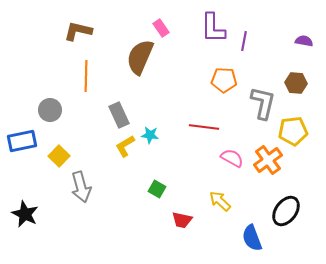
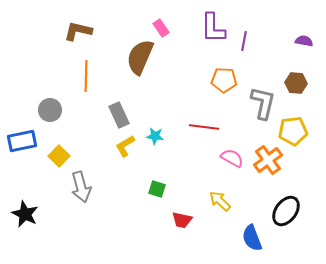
cyan star: moved 5 px right, 1 px down
green square: rotated 12 degrees counterclockwise
